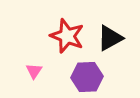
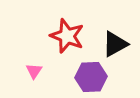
black triangle: moved 5 px right, 6 px down
purple hexagon: moved 4 px right
